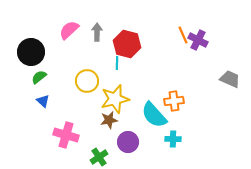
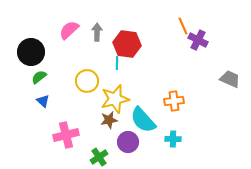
orange line: moved 9 px up
red hexagon: rotated 8 degrees counterclockwise
cyan semicircle: moved 11 px left, 5 px down
pink cross: rotated 30 degrees counterclockwise
